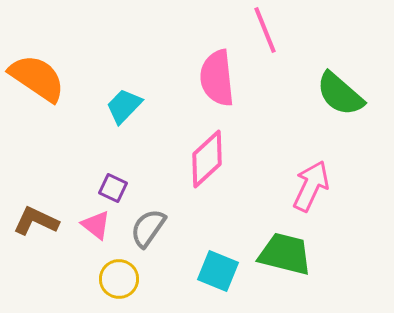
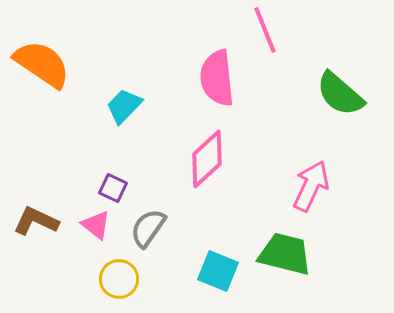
orange semicircle: moved 5 px right, 14 px up
